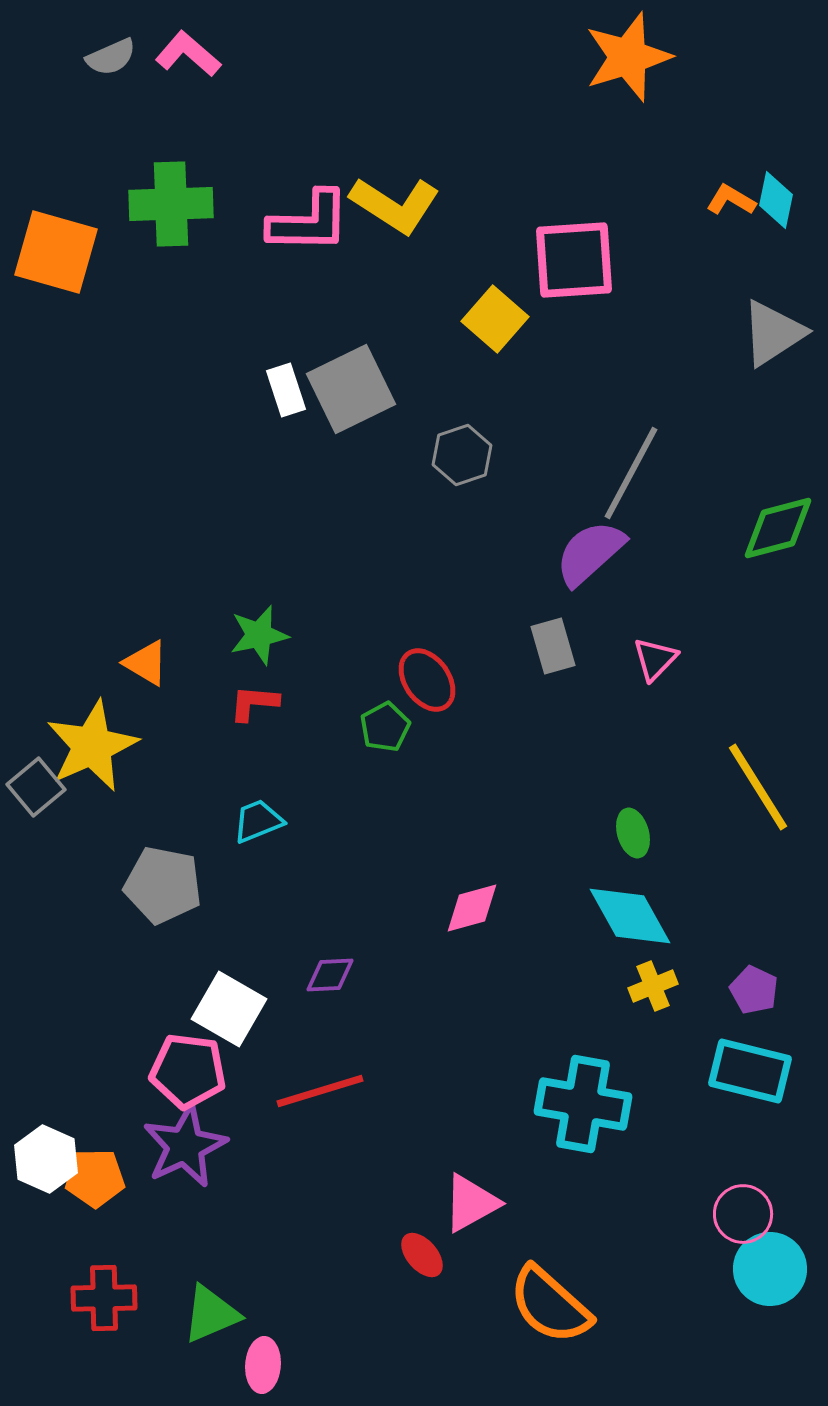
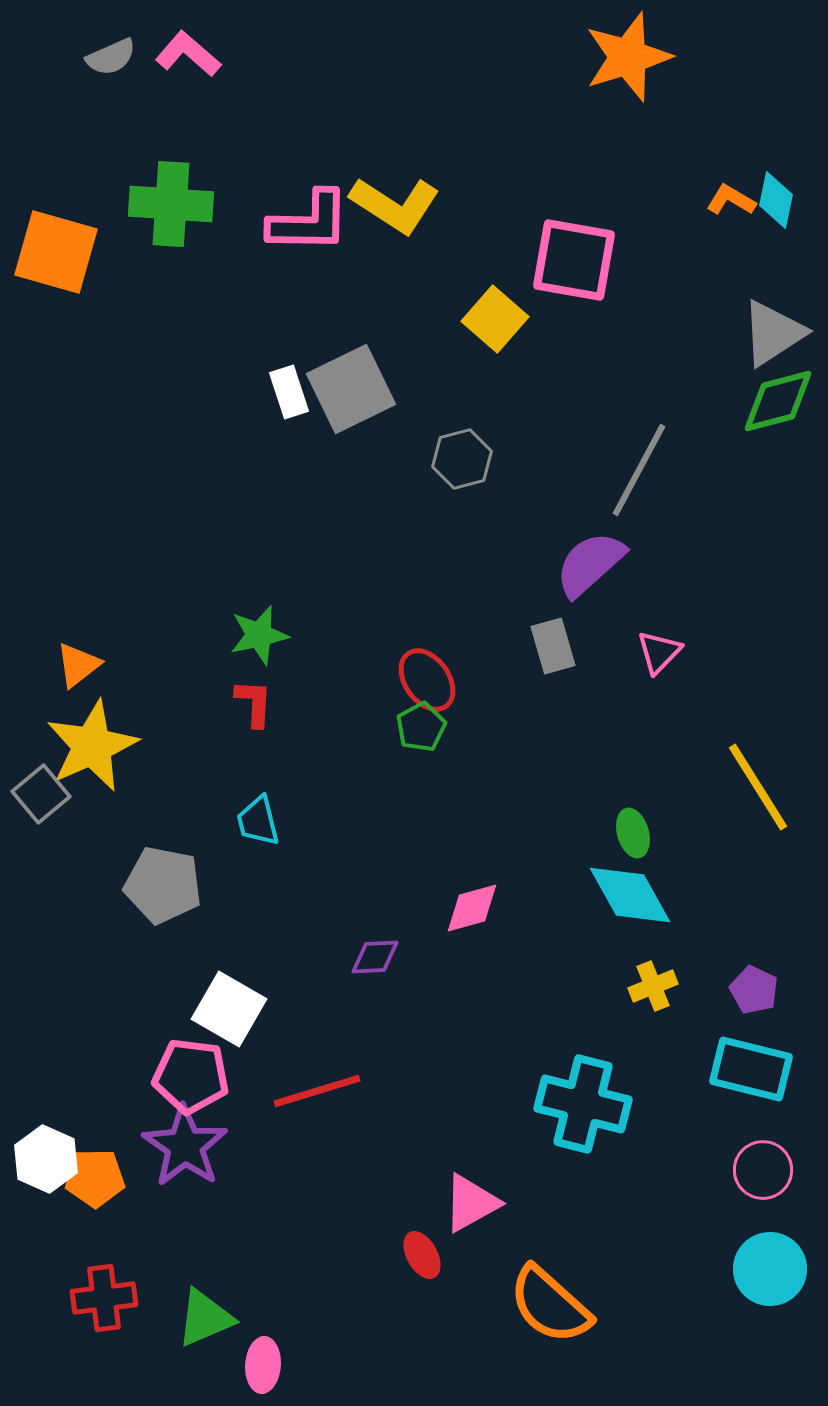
green cross at (171, 204): rotated 6 degrees clockwise
pink square at (574, 260): rotated 14 degrees clockwise
white rectangle at (286, 390): moved 3 px right, 2 px down
gray hexagon at (462, 455): moved 4 px down; rotated 4 degrees clockwise
gray line at (631, 473): moved 8 px right, 3 px up
green diamond at (778, 528): moved 127 px up
purple semicircle at (590, 553): moved 11 px down
pink triangle at (655, 659): moved 4 px right, 7 px up
orange triangle at (146, 663): moved 68 px left, 2 px down; rotated 51 degrees clockwise
red L-shape at (254, 703): rotated 88 degrees clockwise
green pentagon at (385, 727): moved 36 px right
gray square at (36, 787): moved 5 px right, 7 px down
cyan trapezoid at (258, 821): rotated 82 degrees counterclockwise
cyan diamond at (630, 916): moved 21 px up
purple diamond at (330, 975): moved 45 px right, 18 px up
pink pentagon at (188, 1071): moved 3 px right, 5 px down
cyan rectangle at (750, 1071): moved 1 px right, 2 px up
red line at (320, 1091): moved 3 px left
cyan cross at (583, 1104): rotated 4 degrees clockwise
purple star at (185, 1146): rotated 12 degrees counterclockwise
pink circle at (743, 1214): moved 20 px right, 44 px up
red ellipse at (422, 1255): rotated 12 degrees clockwise
red cross at (104, 1298): rotated 6 degrees counterclockwise
green triangle at (211, 1314): moved 6 px left, 4 px down
